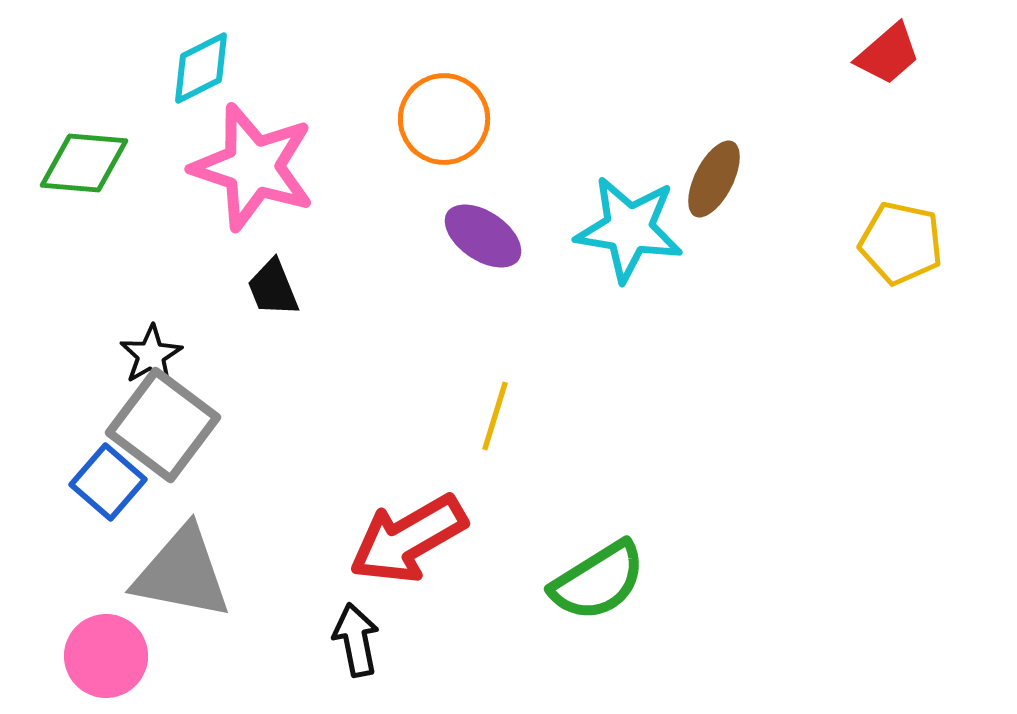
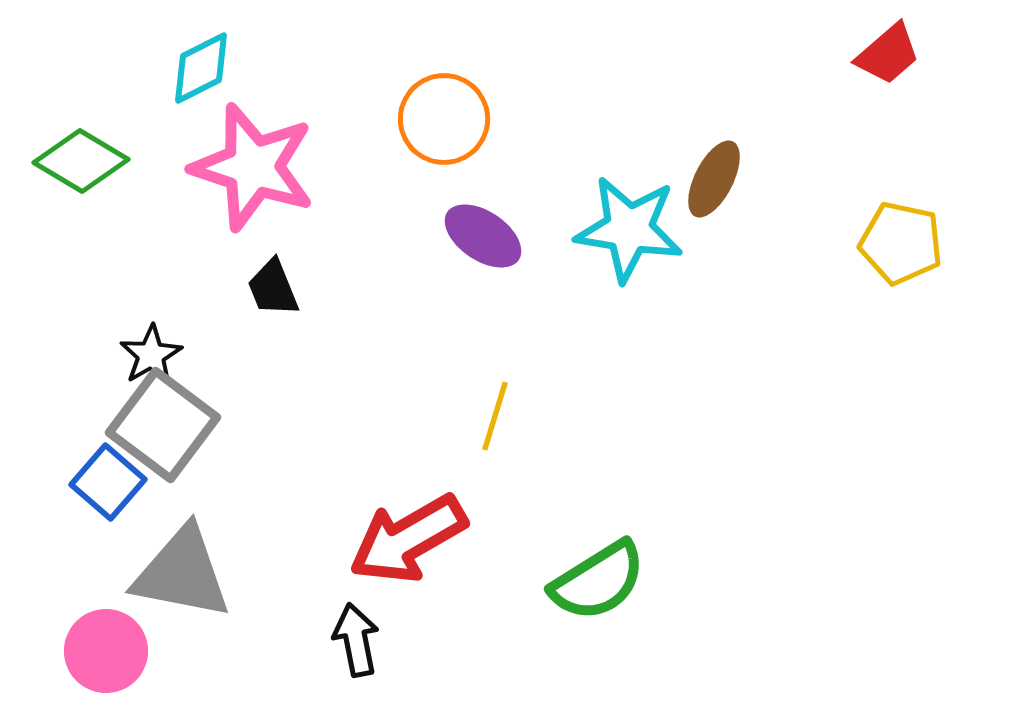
green diamond: moved 3 px left, 2 px up; rotated 26 degrees clockwise
pink circle: moved 5 px up
